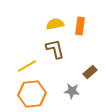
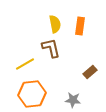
yellow semicircle: rotated 90 degrees clockwise
brown L-shape: moved 4 px left, 1 px up
yellow line: moved 2 px left, 2 px up
gray star: moved 1 px right, 9 px down
